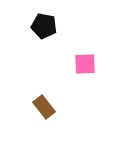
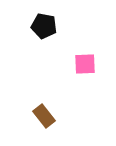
brown rectangle: moved 9 px down
